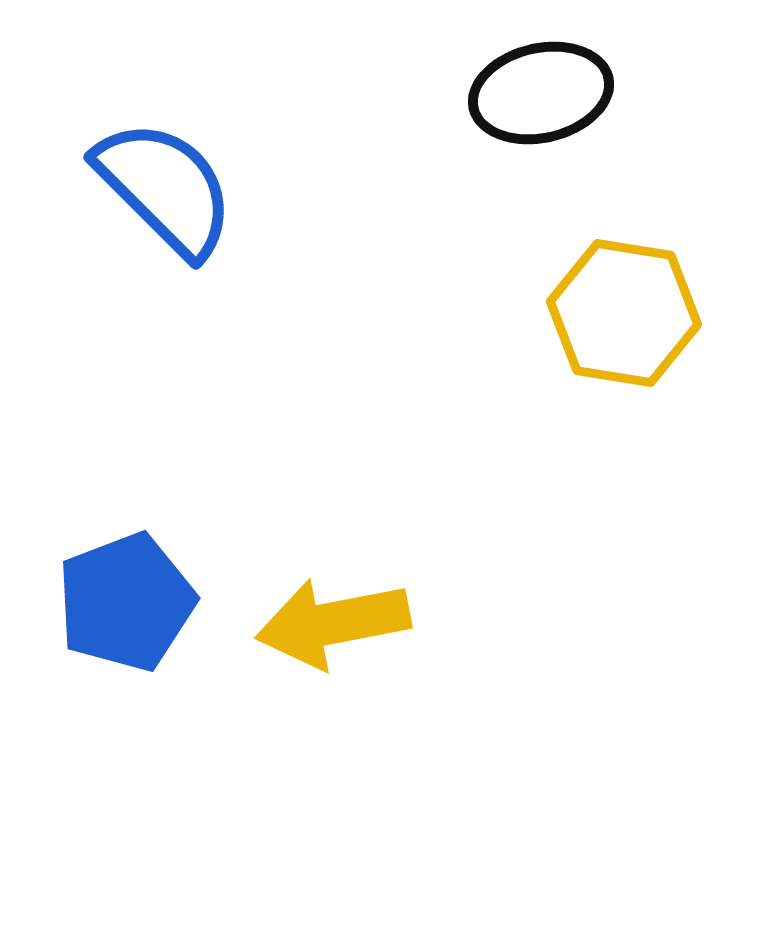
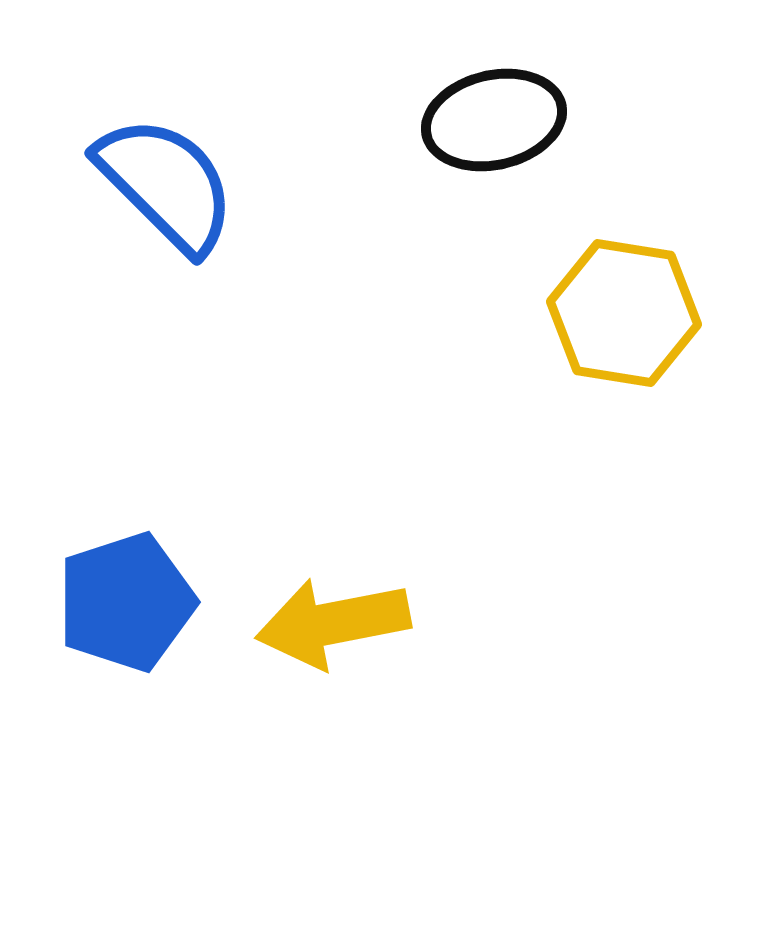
black ellipse: moved 47 px left, 27 px down
blue semicircle: moved 1 px right, 4 px up
blue pentagon: rotated 3 degrees clockwise
